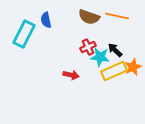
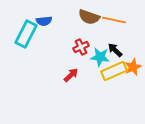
orange line: moved 3 px left, 4 px down
blue semicircle: moved 2 px left, 1 px down; rotated 84 degrees counterclockwise
cyan rectangle: moved 2 px right
red cross: moved 7 px left
red arrow: rotated 56 degrees counterclockwise
